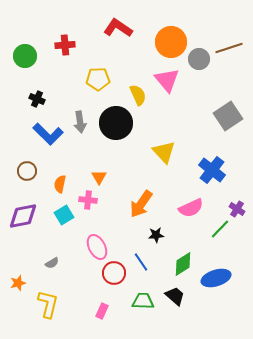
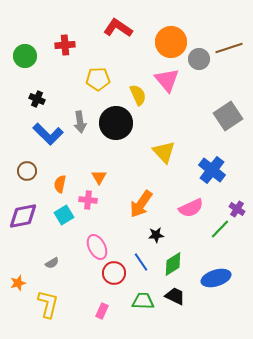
green diamond: moved 10 px left
black trapezoid: rotated 15 degrees counterclockwise
